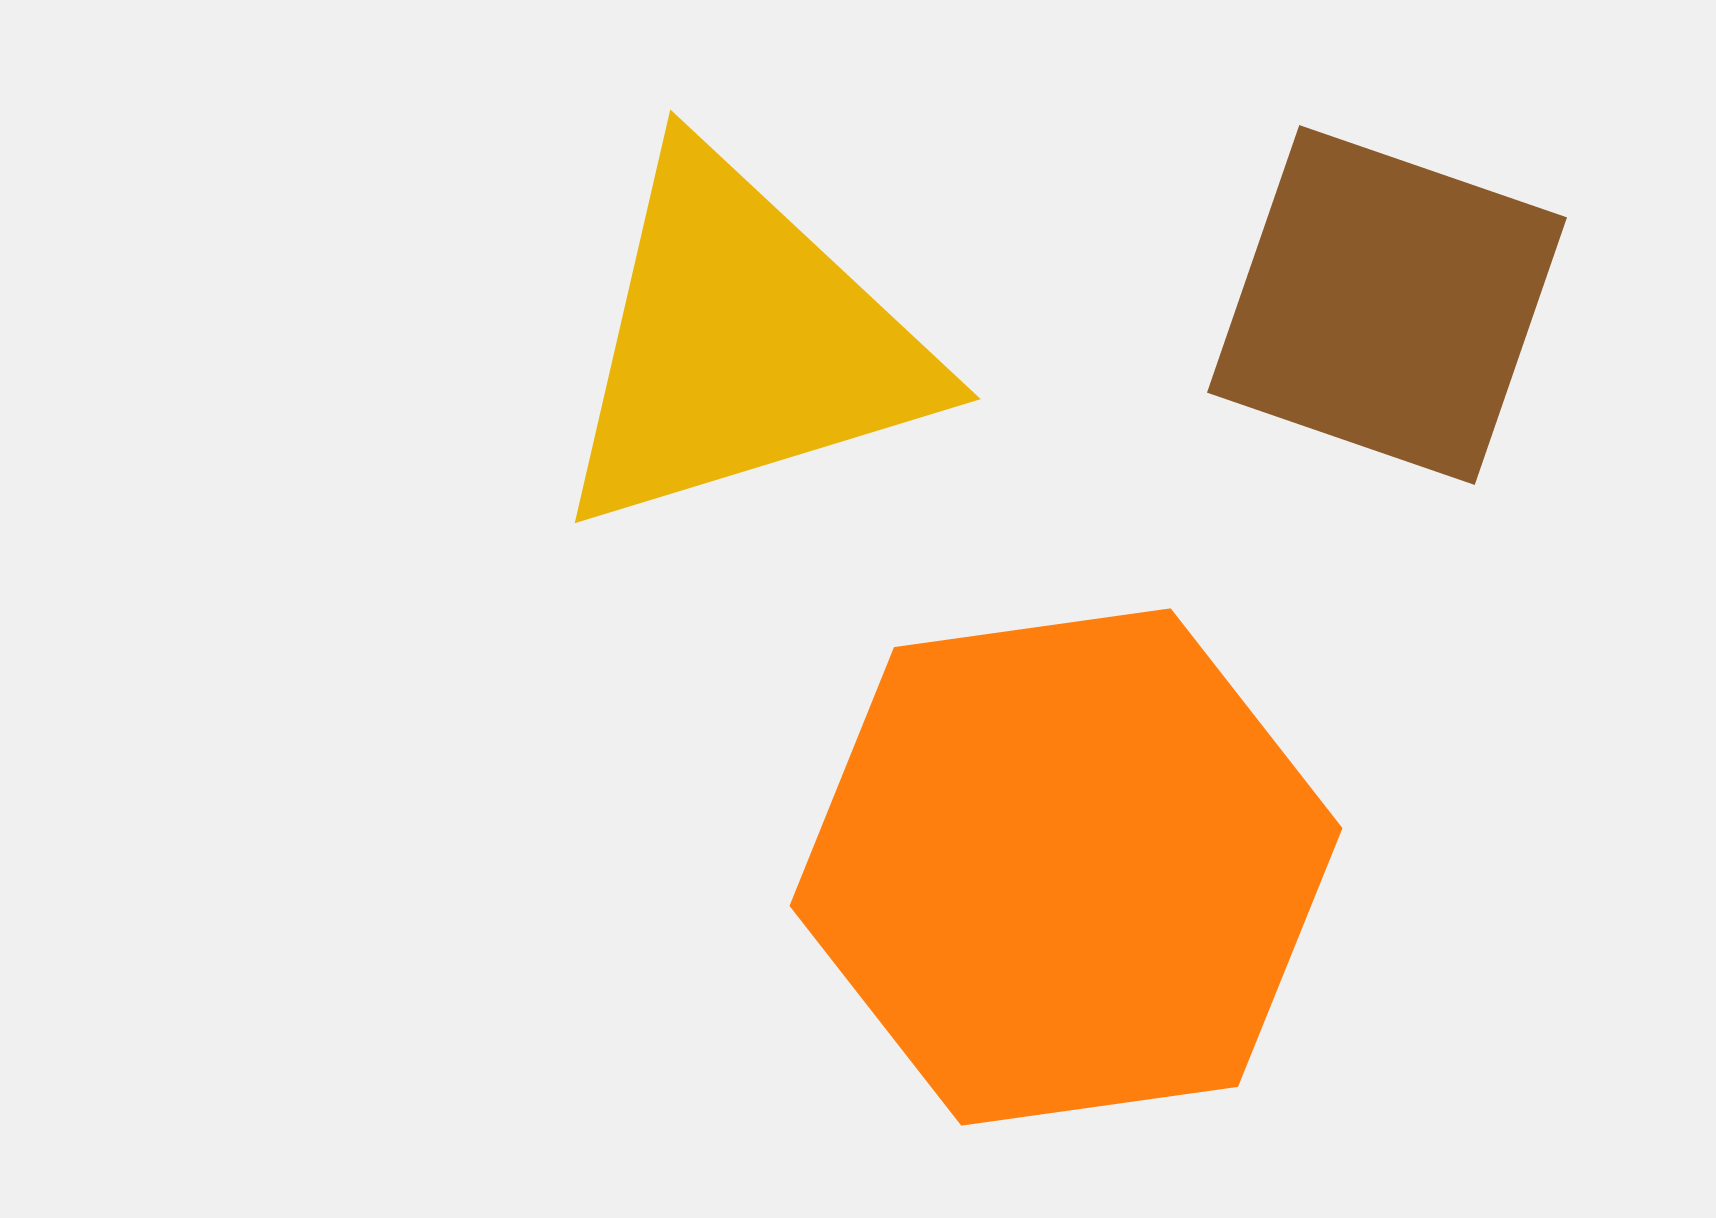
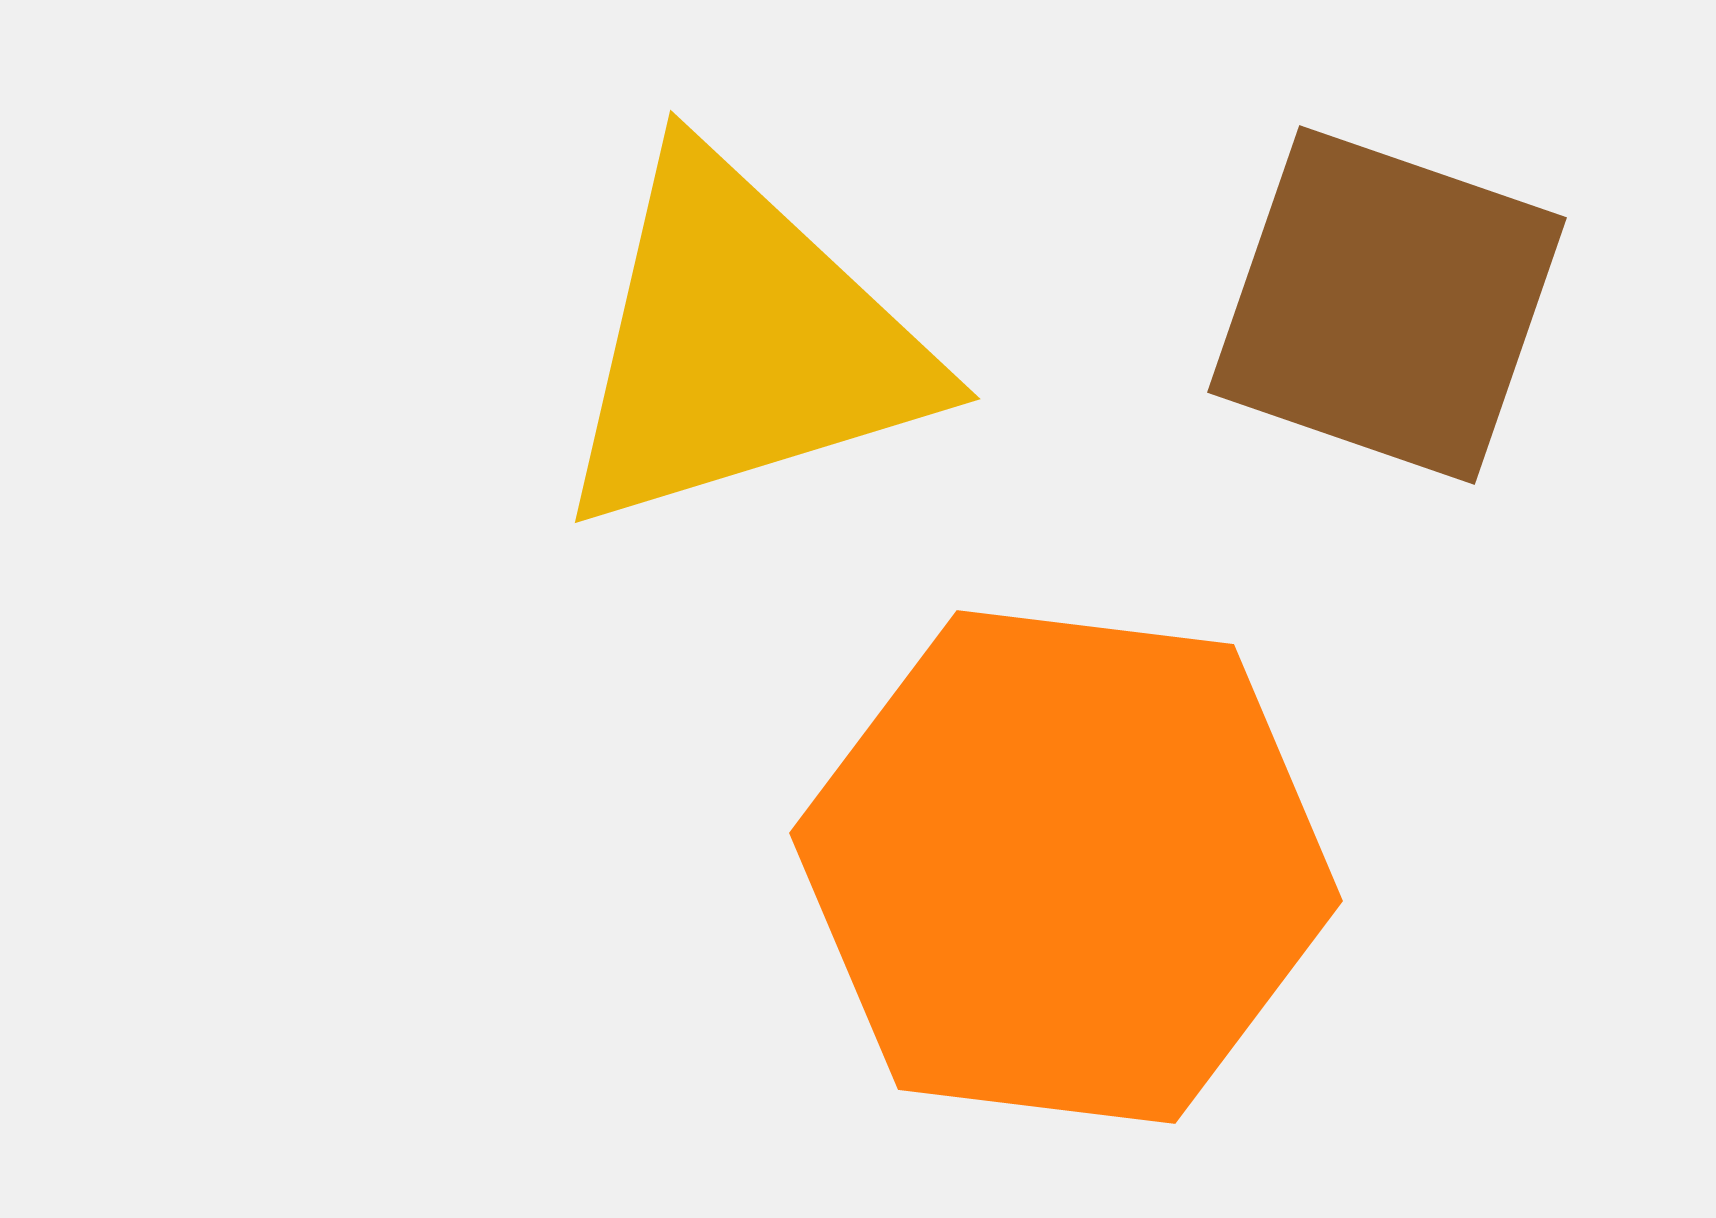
orange hexagon: rotated 15 degrees clockwise
